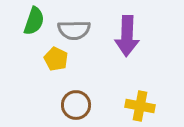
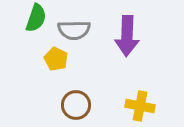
green semicircle: moved 2 px right, 3 px up
